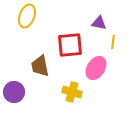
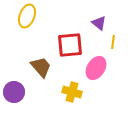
purple triangle: rotated 28 degrees clockwise
brown trapezoid: moved 1 px right, 1 px down; rotated 150 degrees clockwise
